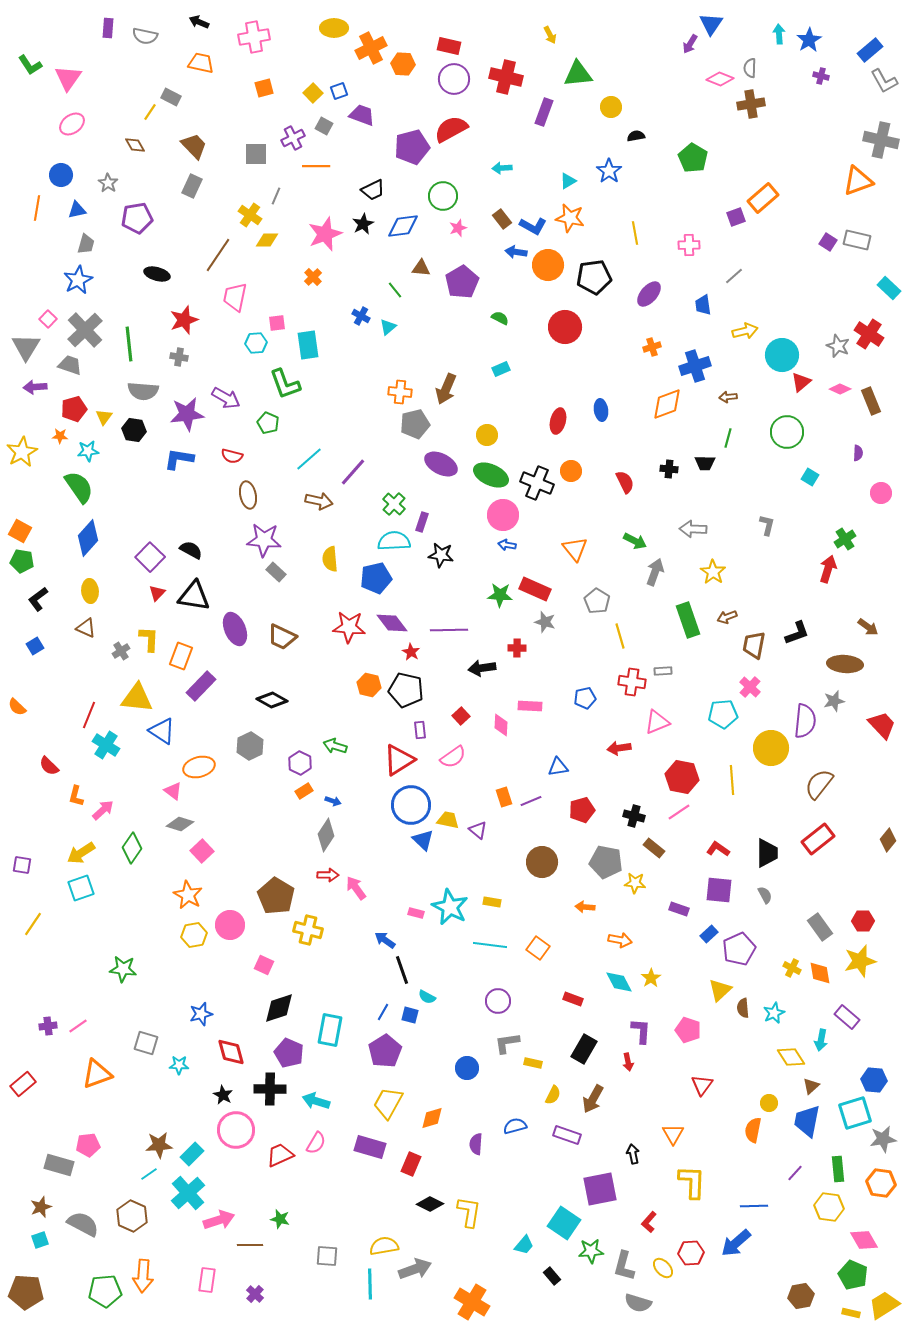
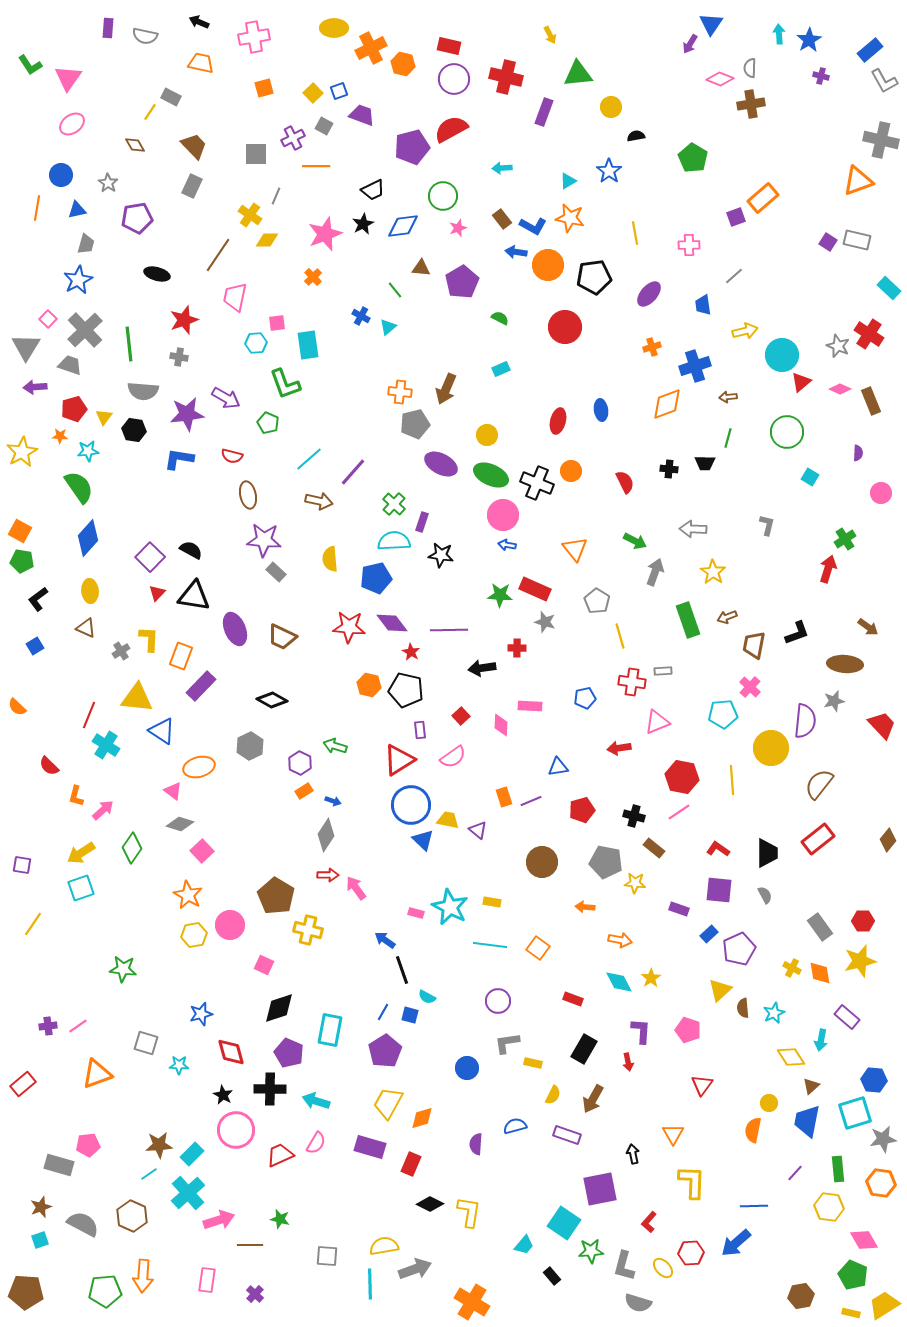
orange hexagon at (403, 64): rotated 10 degrees clockwise
orange diamond at (432, 1118): moved 10 px left
